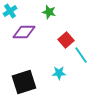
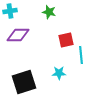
cyan cross: rotated 24 degrees clockwise
purple diamond: moved 6 px left, 3 px down
red square: rotated 28 degrees clockwise
cyan line: rotated 30 degrees clockwise
